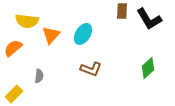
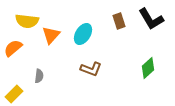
brown rectangle: moved 3 px left, 10 px down; rotated 21 degrees counterclockwise
black L-shape: moved 2 px right
